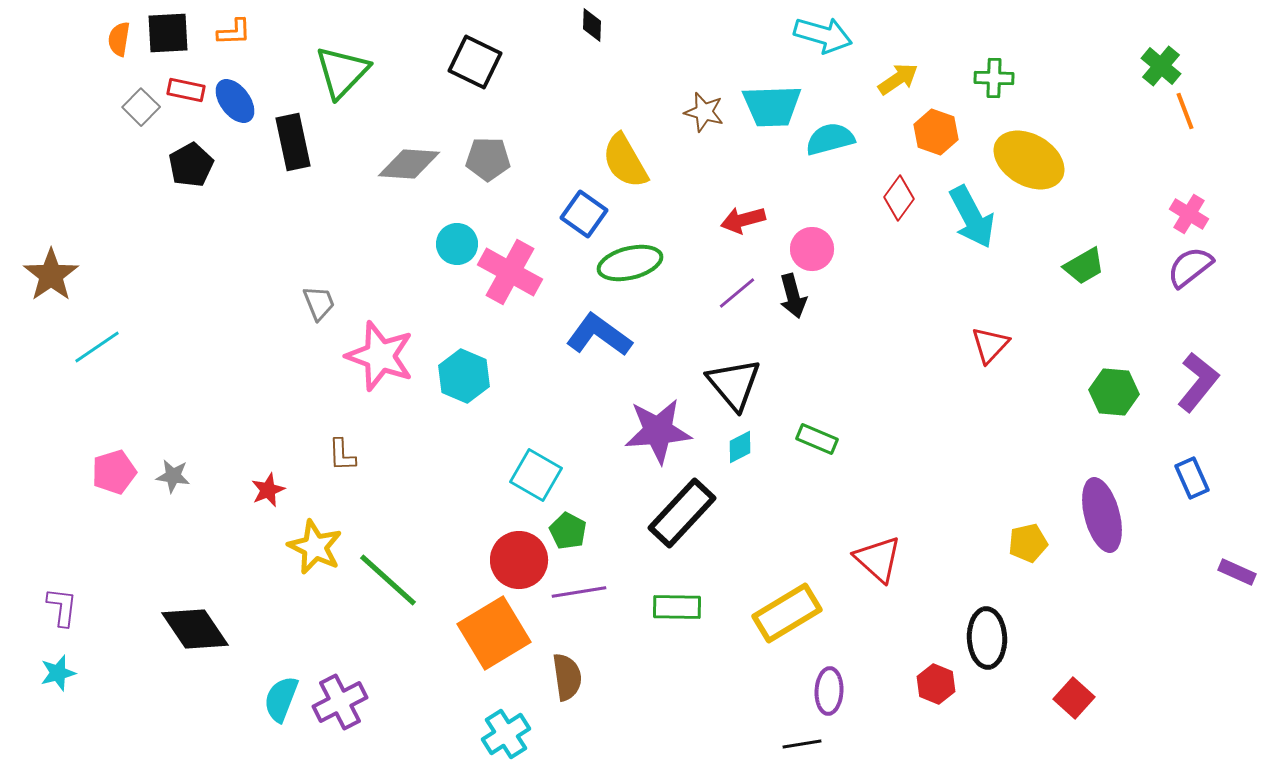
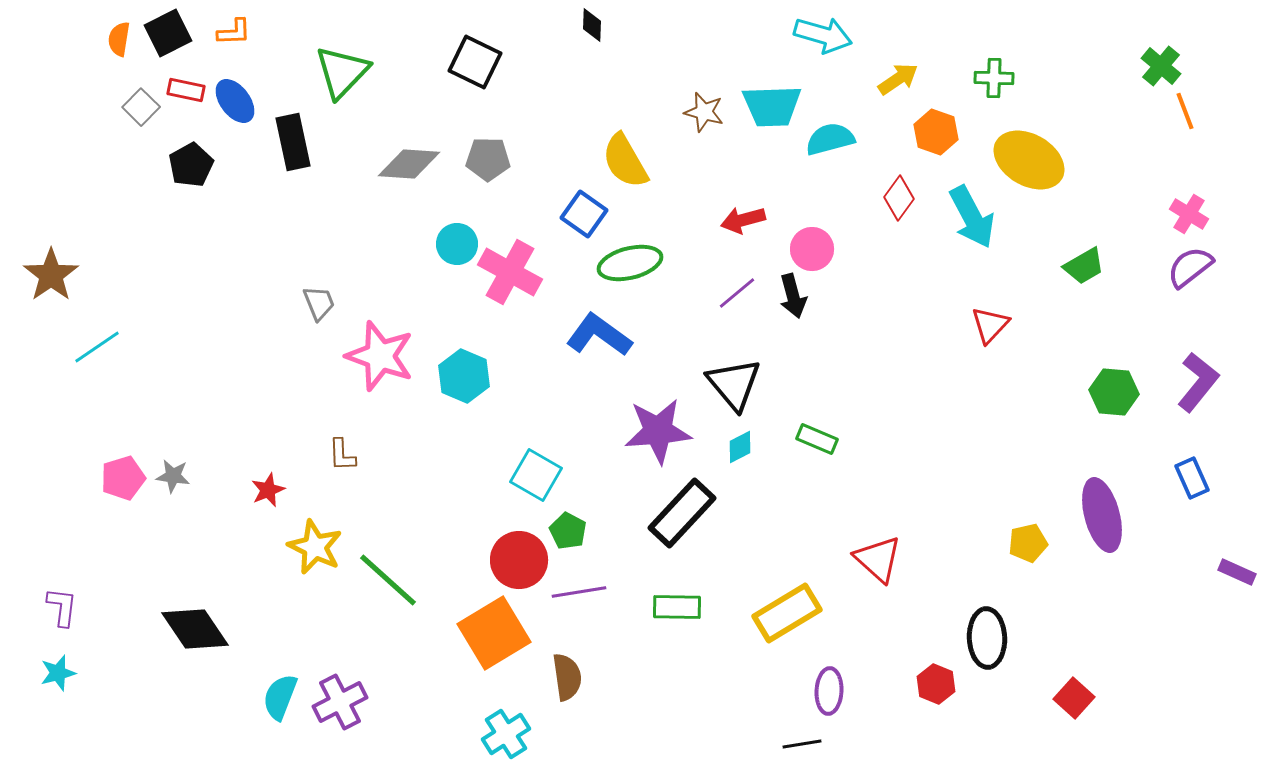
black square at (168, 33): rotated 24 degrees counterclockwise
red triangle at (990, 345): moved 20 px up
pink pentagon at (114, 472): moved 9 px right, 6 px down
cyan semicircle at (281, 699): moved 1 px left, 2 px up
